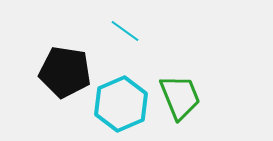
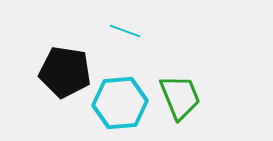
cyan line: rotated 16 degrees counterclockwise
cyan hexagon: moved 1 px left, 1 px up; rotated 18 degrees clockwise
